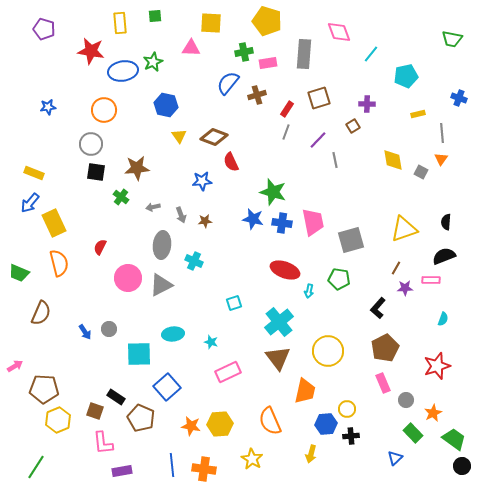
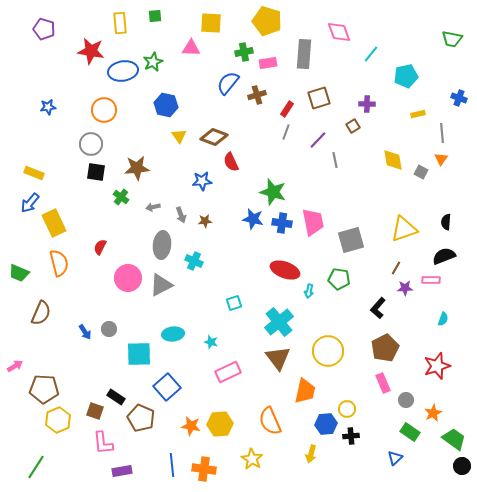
green rectangle at (413, 433): moved 3 px left, 1 px up; rotated 12 degrees counterclockwise
